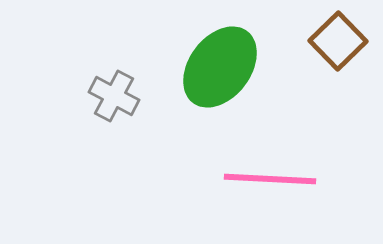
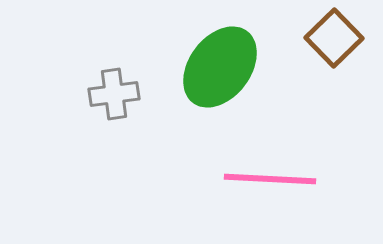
brown square: moved 4 px left, 3 px up
gray cross: moved 2 px up; rotated 36 degrees counterclockwise
